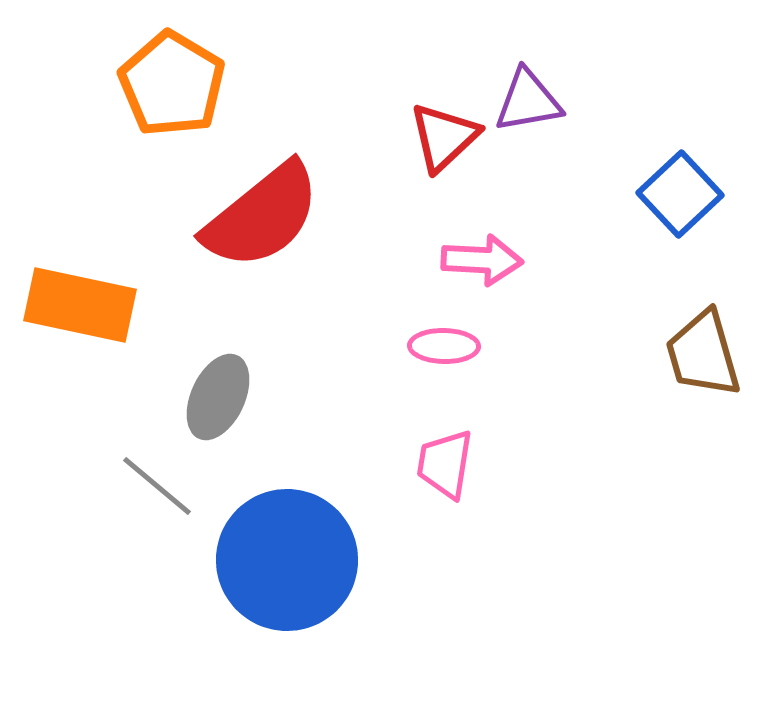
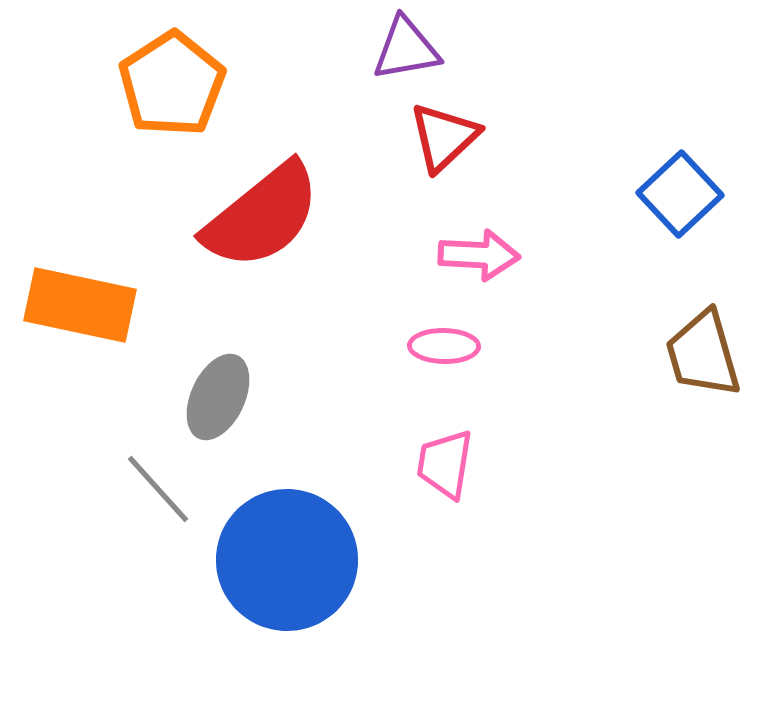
orange pentagon: rotated 8 degrees clockwise
purple triangle: moved 122 px left, 52 px up
pink arrow: moved 3 px left, 5 px up
gray line: moved 1 px right, 3 px down; rotated 8 degrees clockwise
